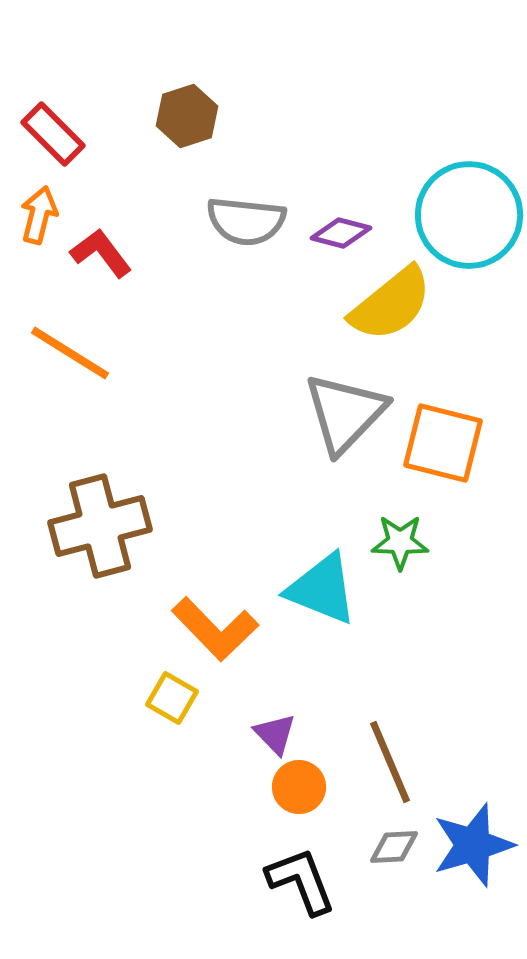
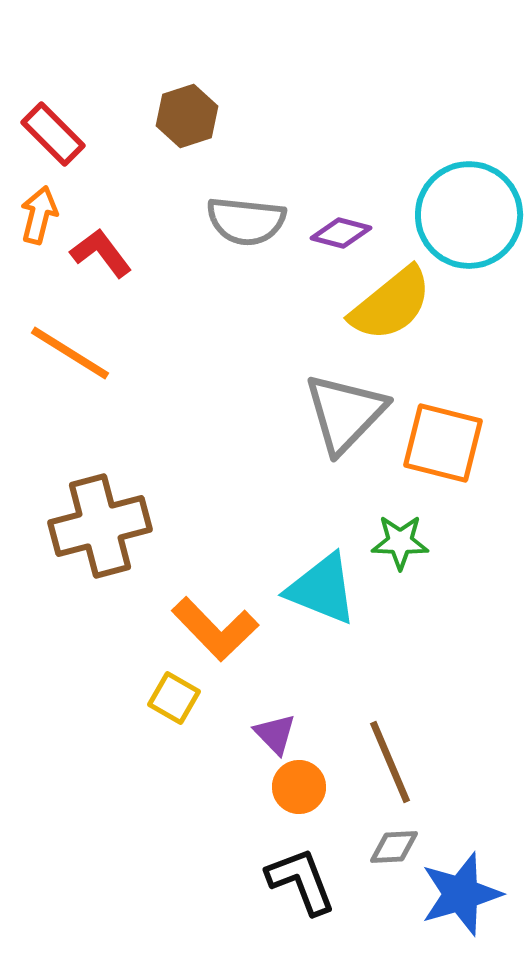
yellow square: moved 2 px right
blue star: moved 12 px left, 49 px down
